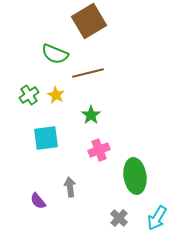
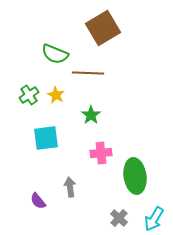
brown square: moved 14 px right, 7 px down
brown line: rotated 16 degrees clockwise
pink cross: moved 2 px right, 3 px down; rotated 15 degrees clockwise
cyan arrow: moved 3 px left, 1 px down
